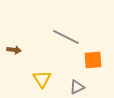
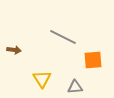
gray line: moved 3 px left
gray triangle: moved 2 px left; rotated 21 degrees clockwise
